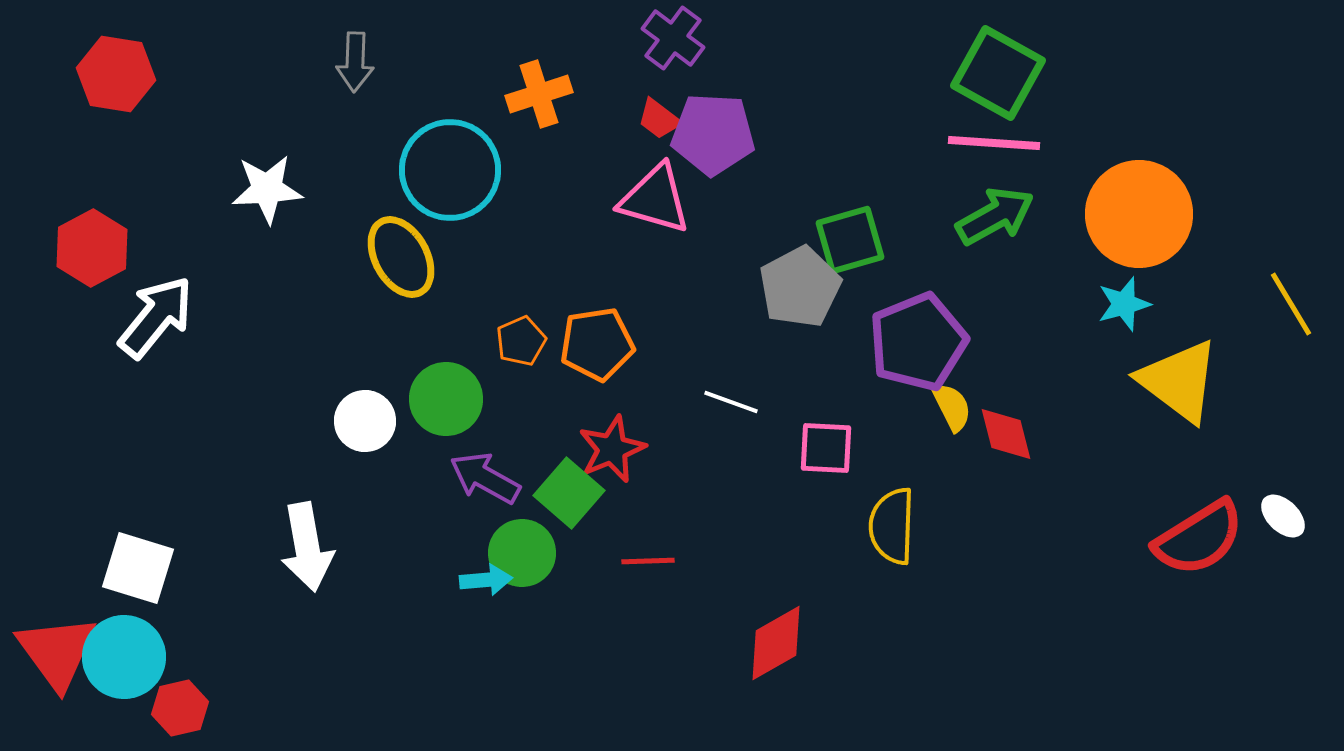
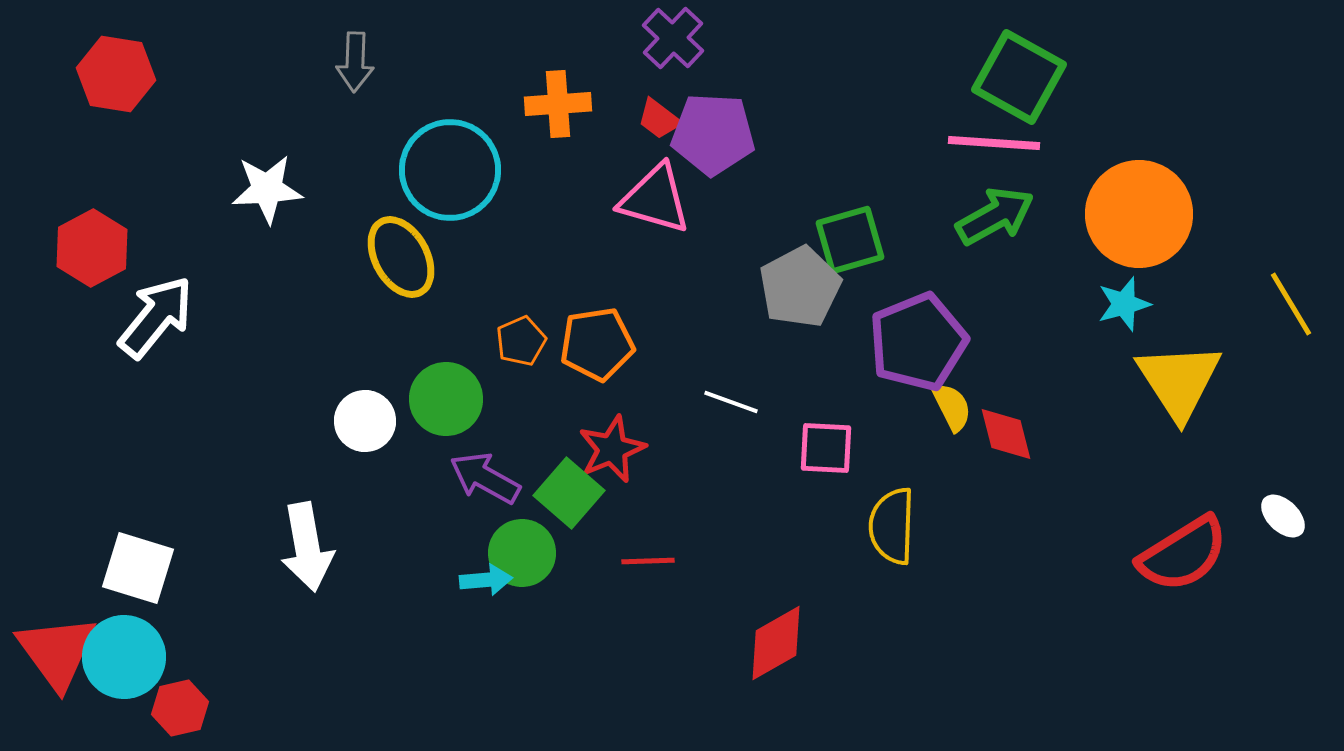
purple cross at (673, 38): rotated 6 degrees clockwise
green square at (998, 73): moved 21 px right, 4 px down
orange cross at (539, 94): moved 19 px right, 10 px down; rotated 14 degrees clockwise
yellow triangle at (1179, 381): rotated 20 degrees clockwise
red semicircle at (1199, 538): moved 16 px left, 16 px down
